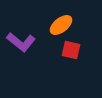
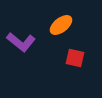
red square: moved 4 px right, 8 px down
